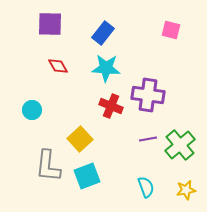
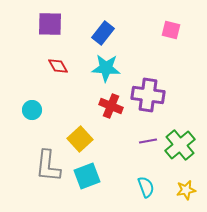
purple line: moved 2 px down
